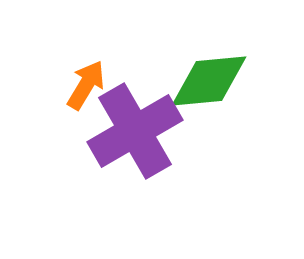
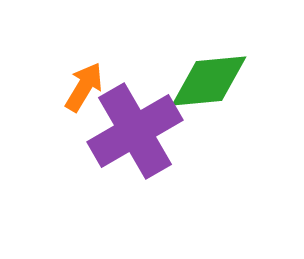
orange arrow: moved 2 px left, 2 px down
